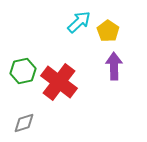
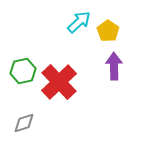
red cross: rotated 9 degrees clockwise
